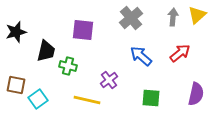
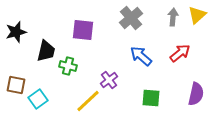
yellow line: moved 1 px right, 1 px down; rotated 56 degrees counterclockwise
